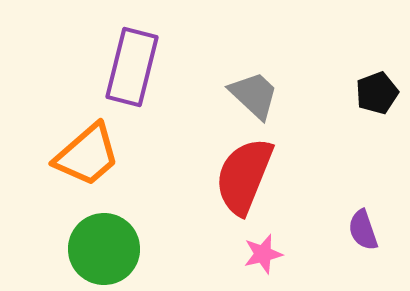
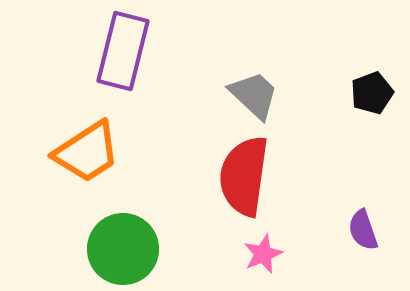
purple rectangle: moved 9 px left, 16 px up
black pentagon: moved 5 px left
orange trapezoid: moved 3 px up; rotated 8 degrees clockwise
red semicircle: rotated 14 degrees counterclockwise
green circle: moved 19 px right
pink star: rotated 9 degrees counterclockwise
